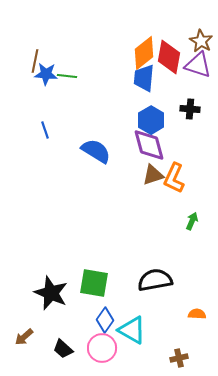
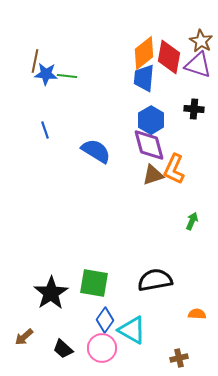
black cross: moved 4 px right
orange L-shape: moved 9 px up
black star: rotated 16 degrees clockwise
